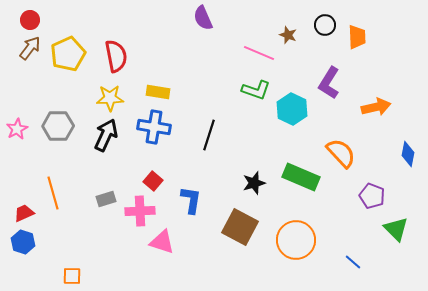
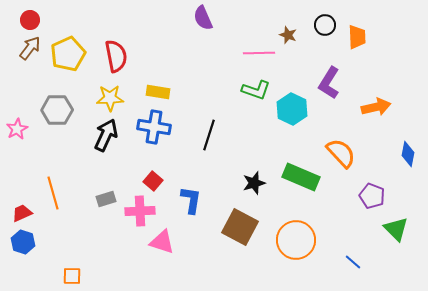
pink line: rotated 24 degrees counterclockwise
gray hexagon: moved 1 px left, 16 px up
red trapezoid: moved 2 px left
